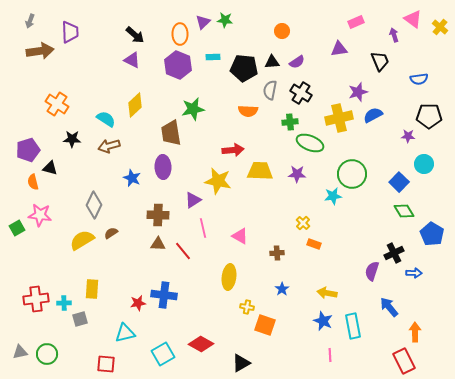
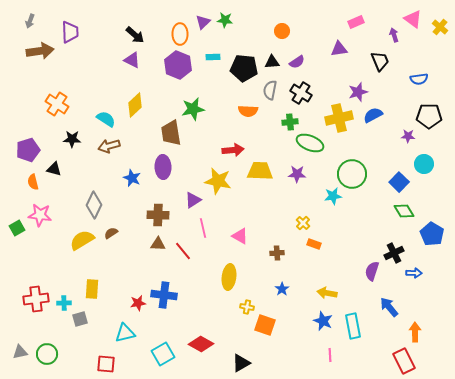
black triangle at (50, 168): moved 4 px right, 1 px down
